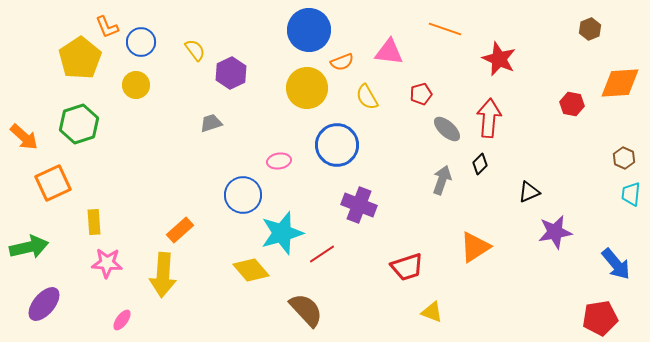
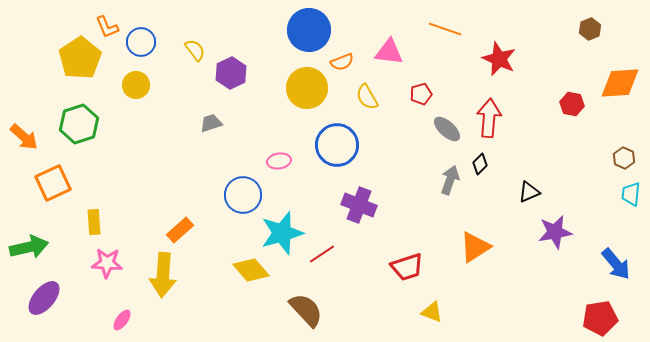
gray arrow at (442, 180): moved 8 px right
purple ellipse at (44, 304): moved 6 px up
